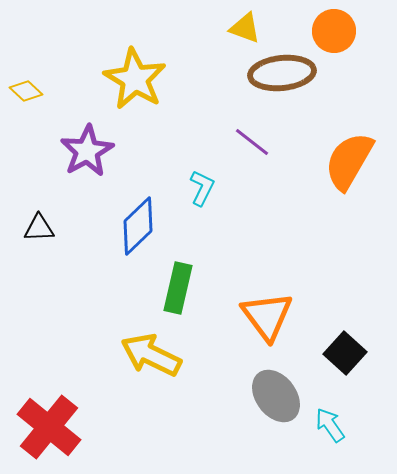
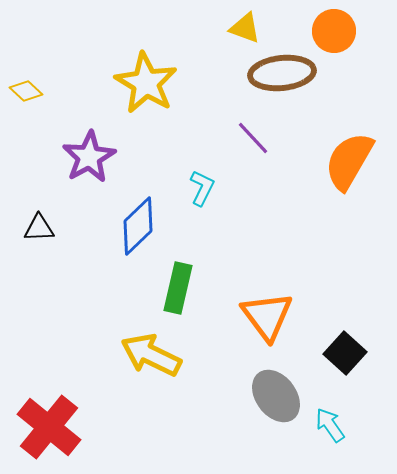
yellow star: moved 11 px right, 4 px down
purple line: moved 1 px right, 4 px up; rotated 9 degrees clockwise
purple star: moved 2 px right, 6 px down
